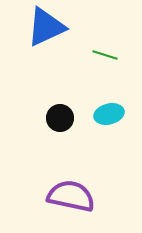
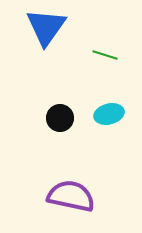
blue triangle: rotated 30 degrees counterclockwise
